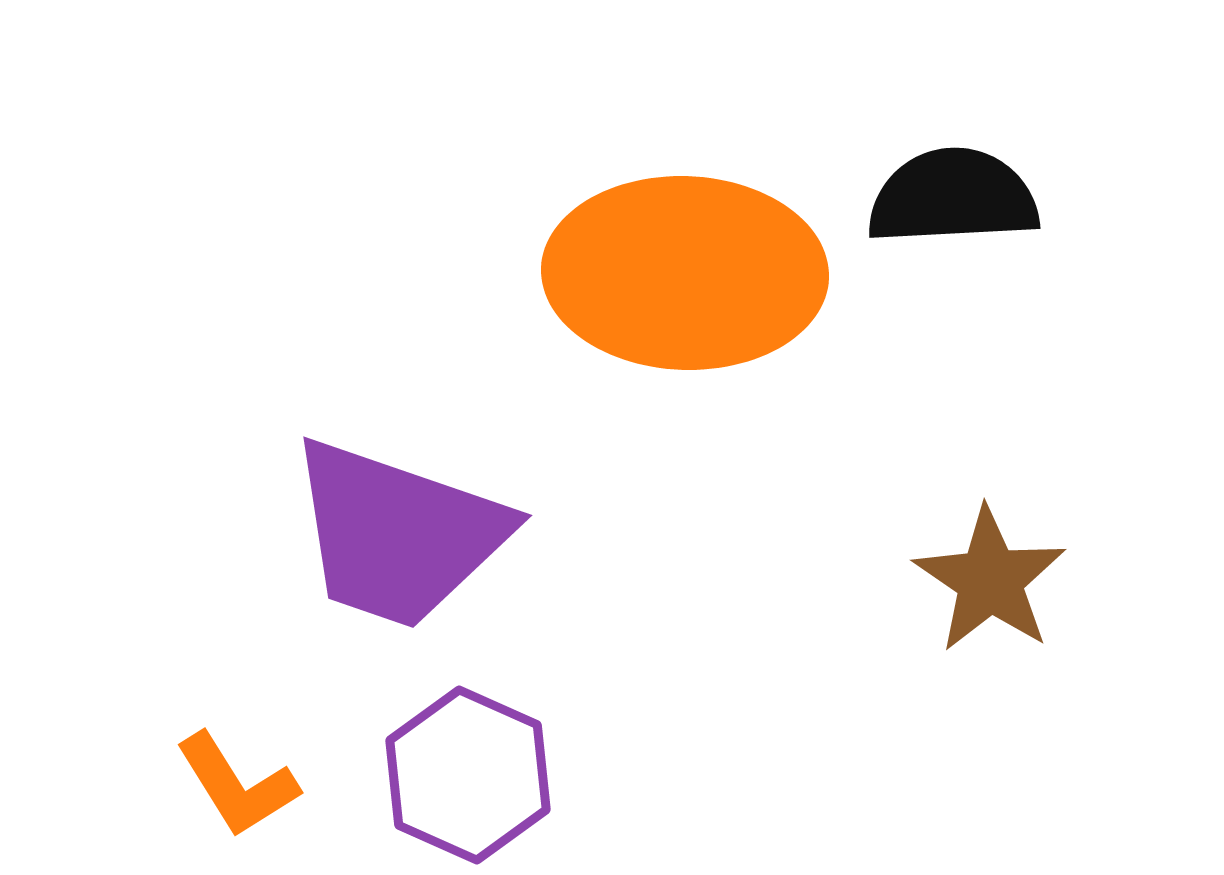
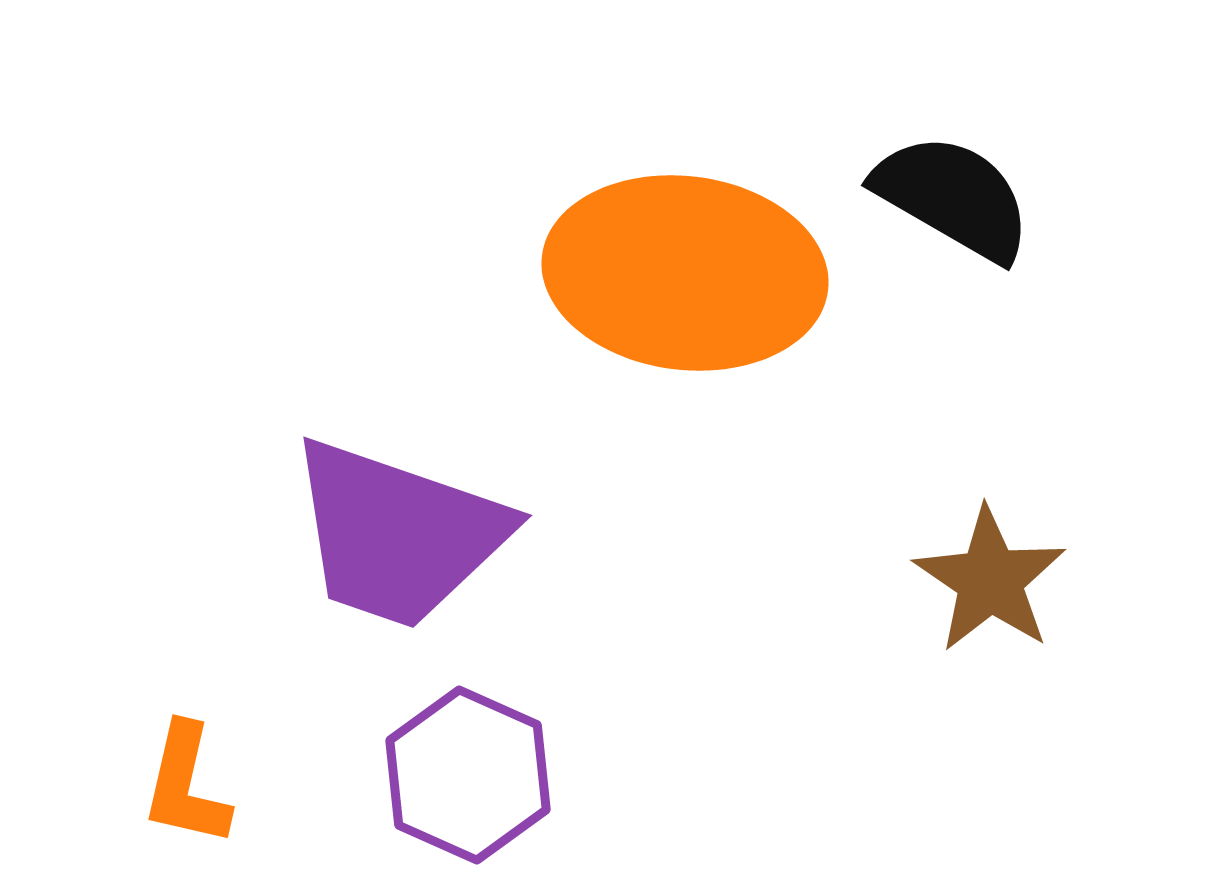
black semicircle: rotated 33 degrees clockwise
orange ellipse: rotated 5 degrees clockwise
orange L-shape: moved 51 px left; rotated 45 degrees clockwise
